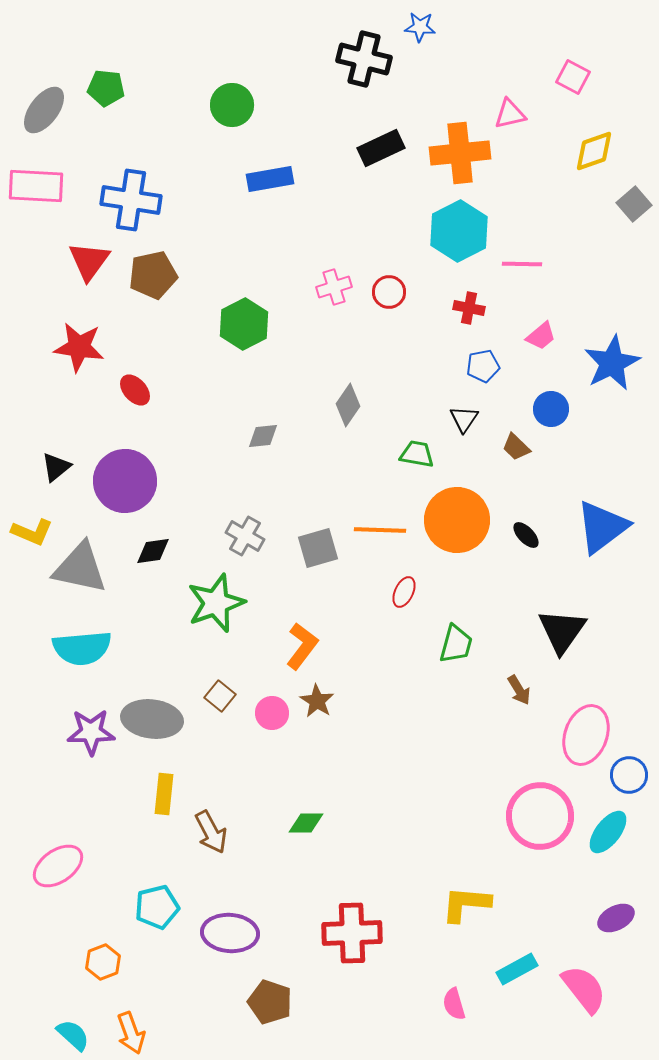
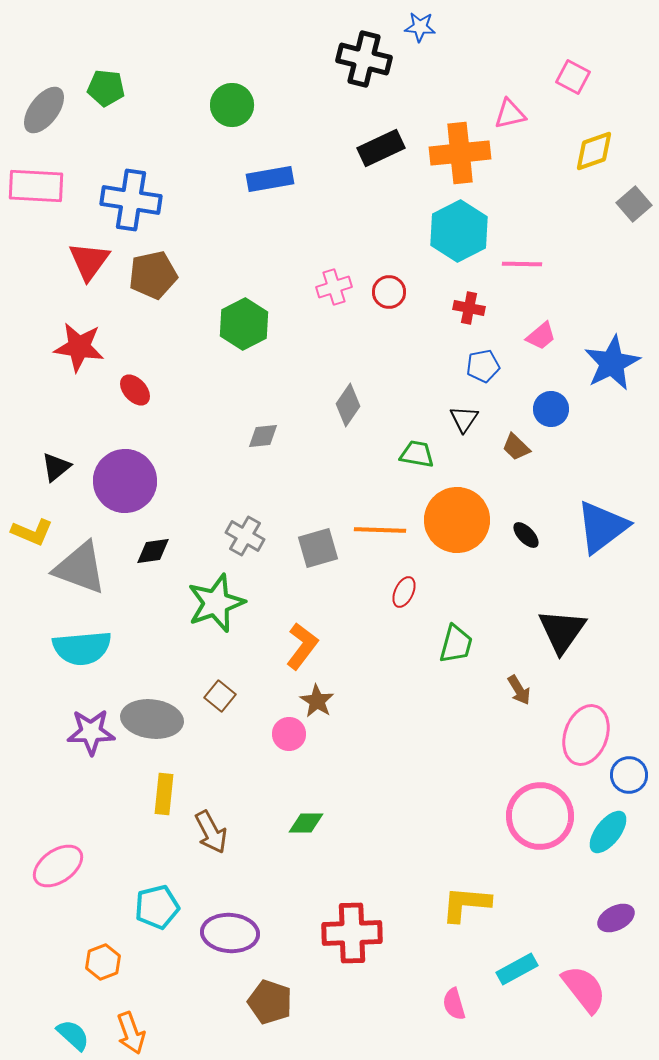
gray triangle at (80, 568): rotated 8 degrees clockwise
pink circle at (272, 713): moved 17 px right, 21 px down
